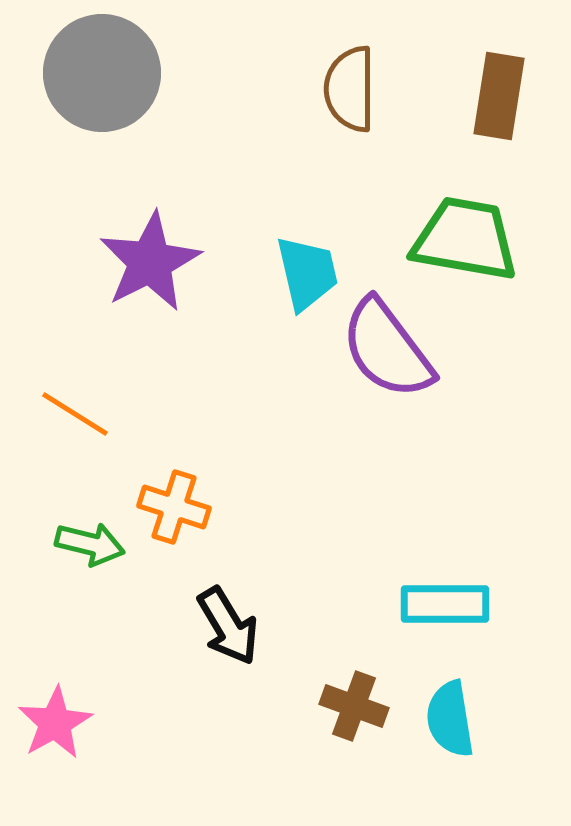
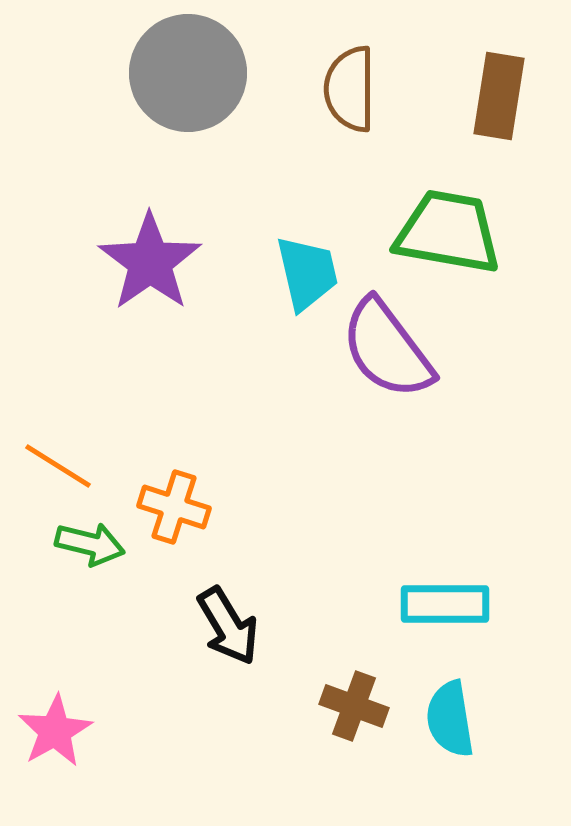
gray circle: moved 86 px right
green trapezoid: moved 17 px left, 7 px up
purple star: rotated 8 degrees counterclockwise
orange line: moved 17 px left, 52 px down
pink star: moved 8 px down
